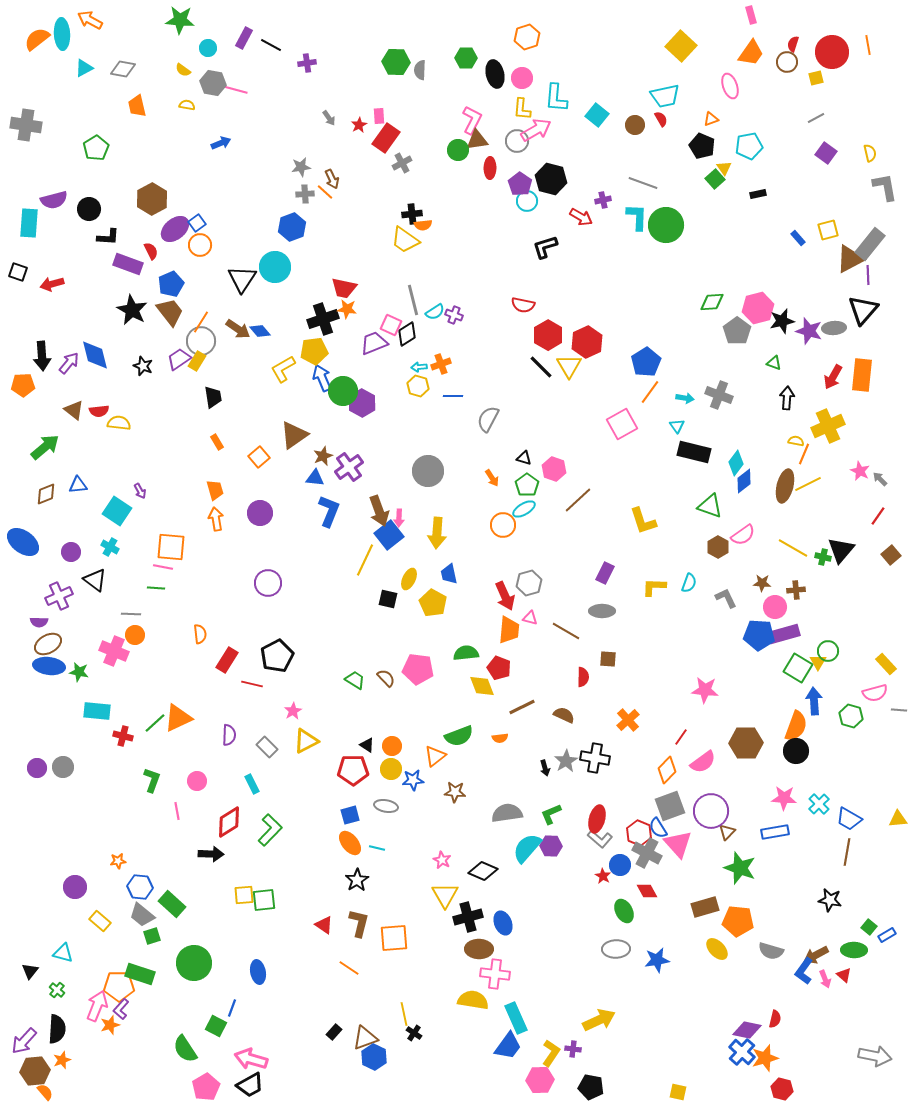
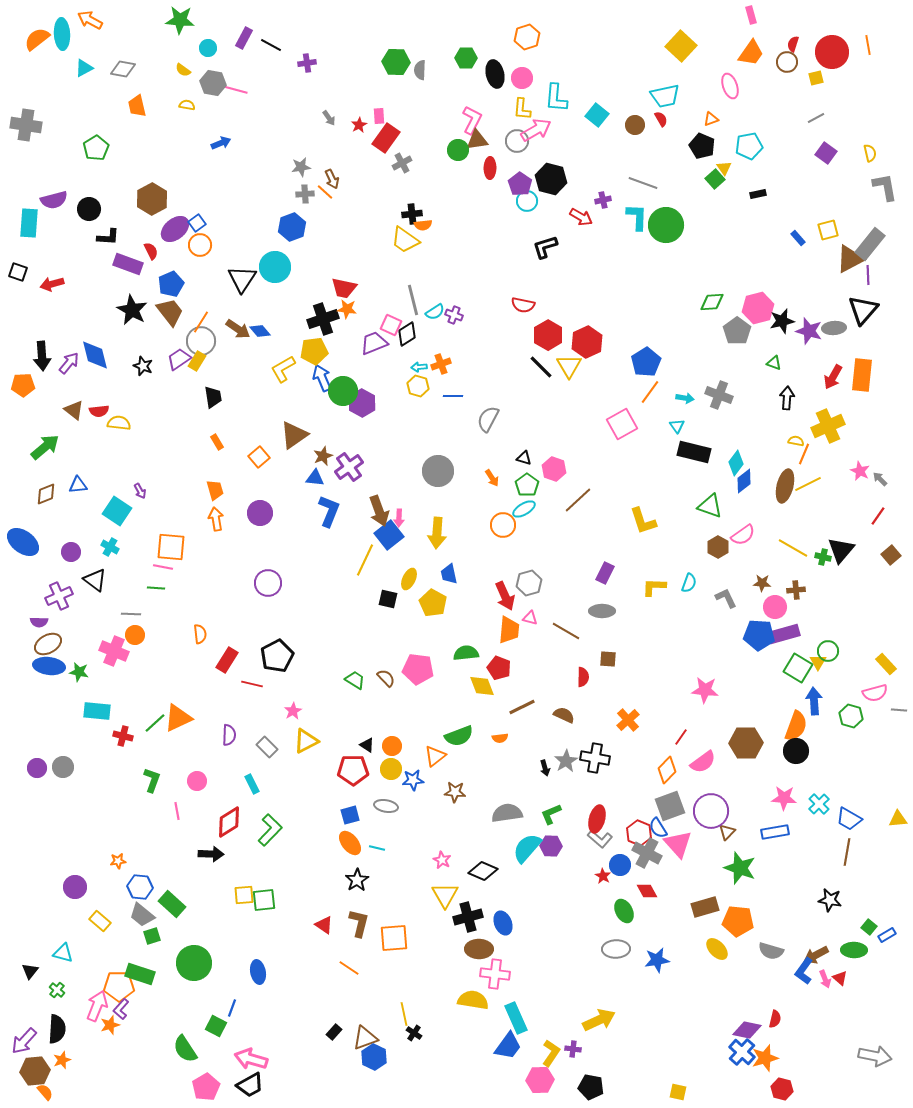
gray circle at (428, 471): moved 10 px right
red triangle at (844, 975): moved 4 px left, 3 px down
